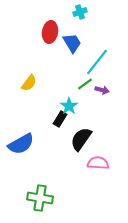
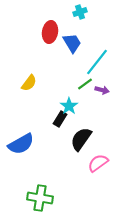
pink semicircle: rotated 40 degrees counterclockwise
